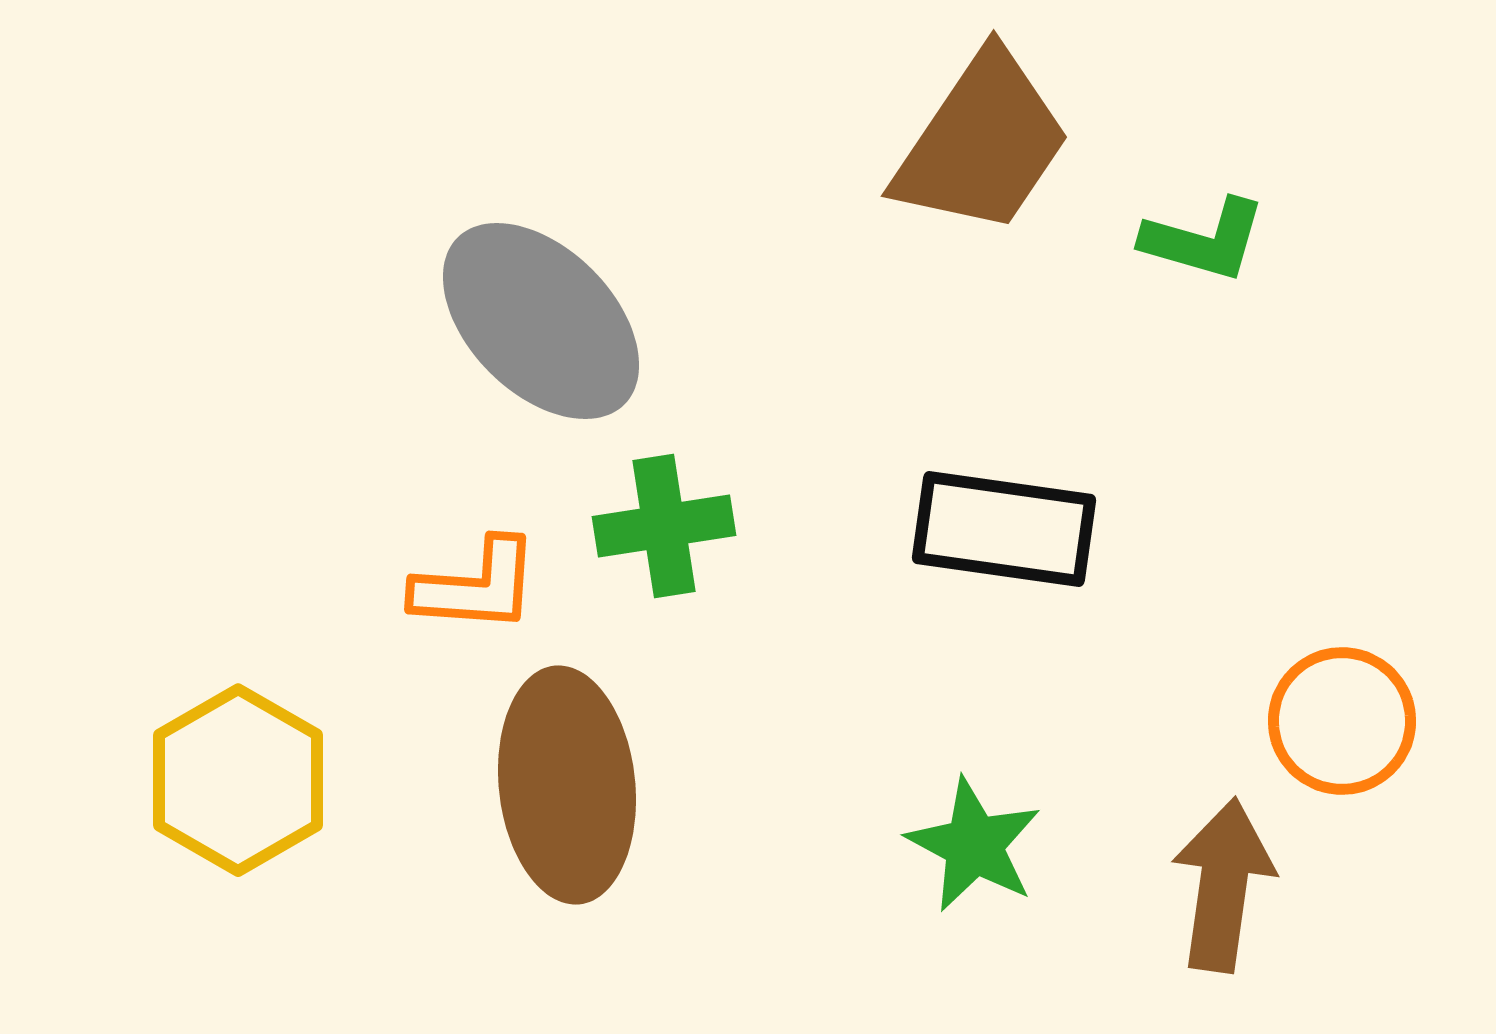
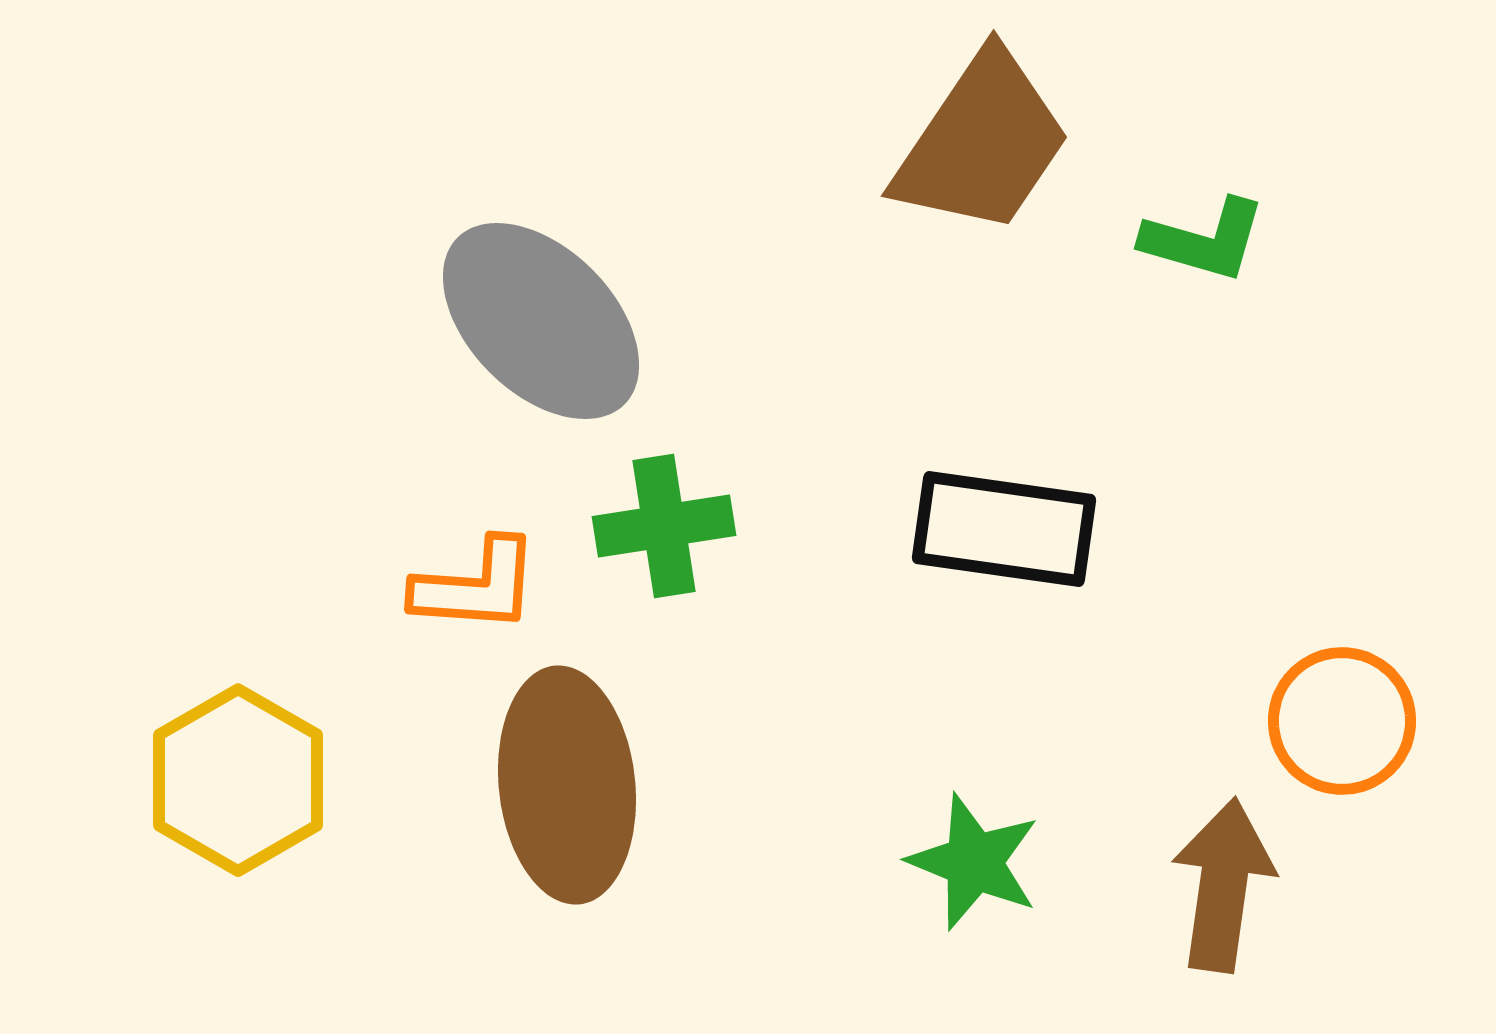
green star: moved 17 px down; rotated 6 degrees counterclockwise
